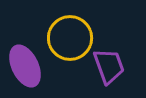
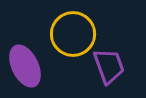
yellow circle: moved 3 px right, 4 px up
